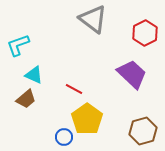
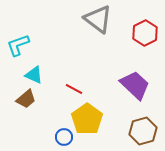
gray triangle: moved 5 px right
purple trapezoid: moved 3 px right, 11 px down
